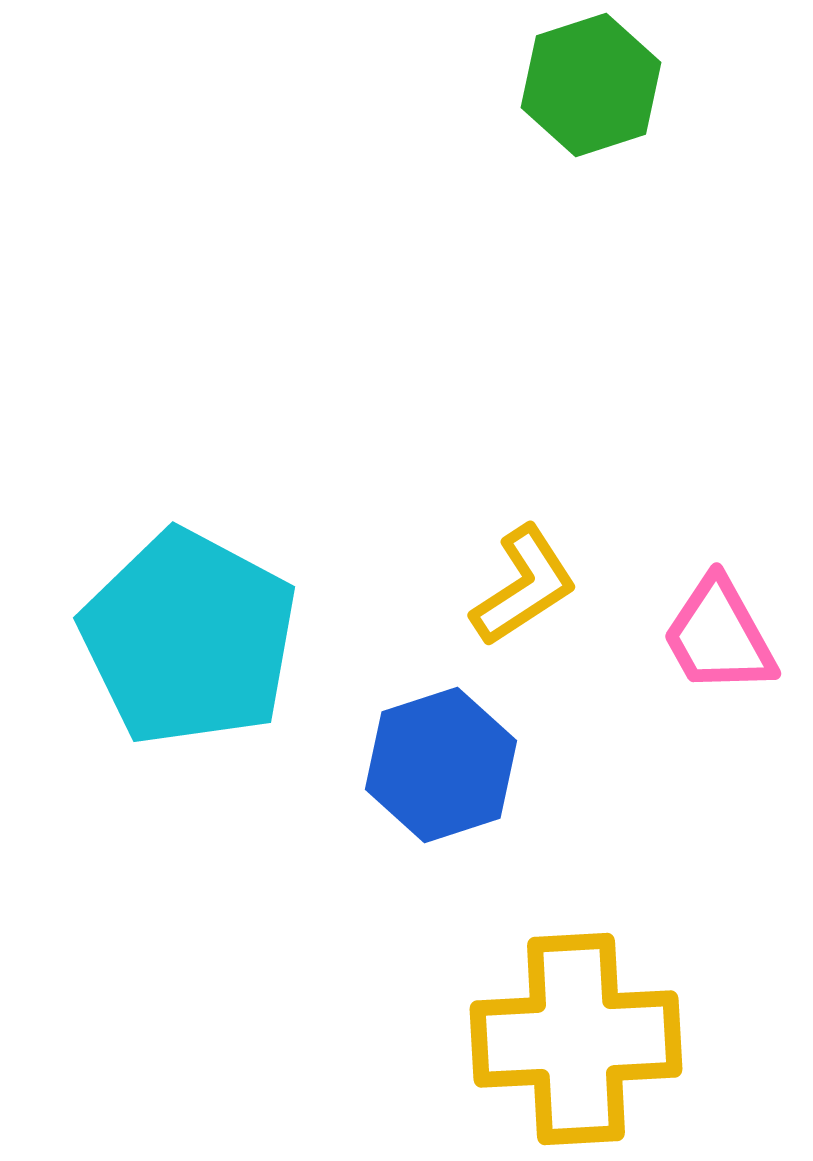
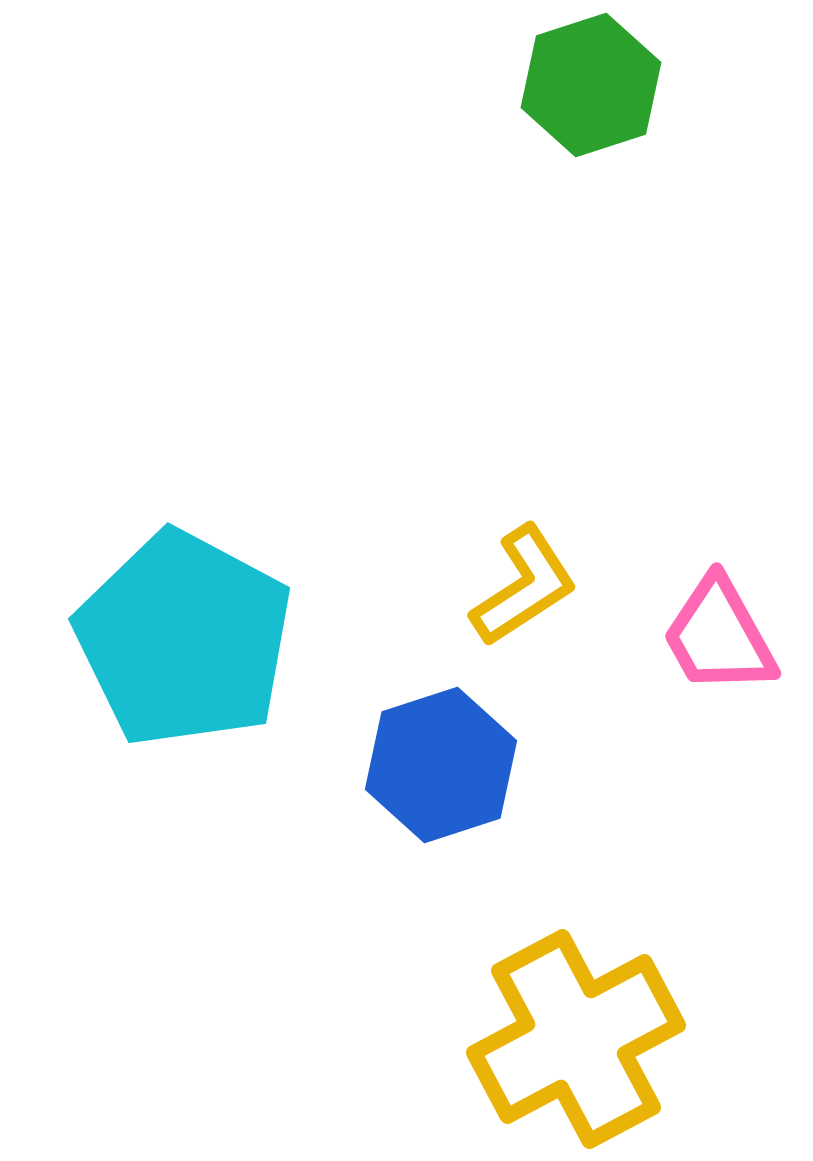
cyan pentagon: moved 5 px left, 1 px down
yellow cross: rotated 25 degrees counterclockwise
